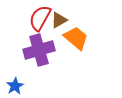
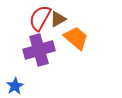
brown triangle: moved 1 px left, 1 px up
